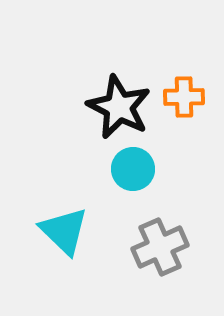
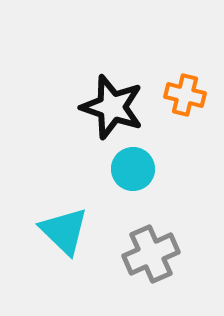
orange cross: moved 1 px right, 2 px up; rotated 15 degrees clockwise
black star: moved 7 px left; rotated 8 degrees counterclockwise
gray cross: moved 9 px left, 7 px down
